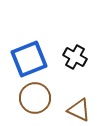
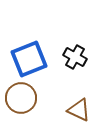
brown circle: moved 14 px left
